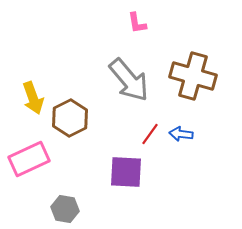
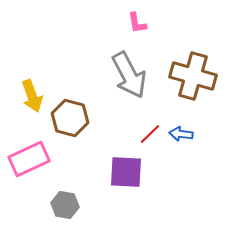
gray arrow: moved 5 px up; rotated 12 degrees clockwise
yellow arrow: moved 1 px left, 2 px up
brown hexagon: rotated 18 degrees counterclockwise
red line: rotated 10 degrees clockwise
gray hexagon: moved 4 px up
